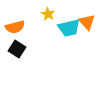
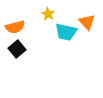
cyan trapezoid: moved 3 px left, 4 px down; rotated 25 degrees clockwise
black square: rotated 18 degrees clockwise
